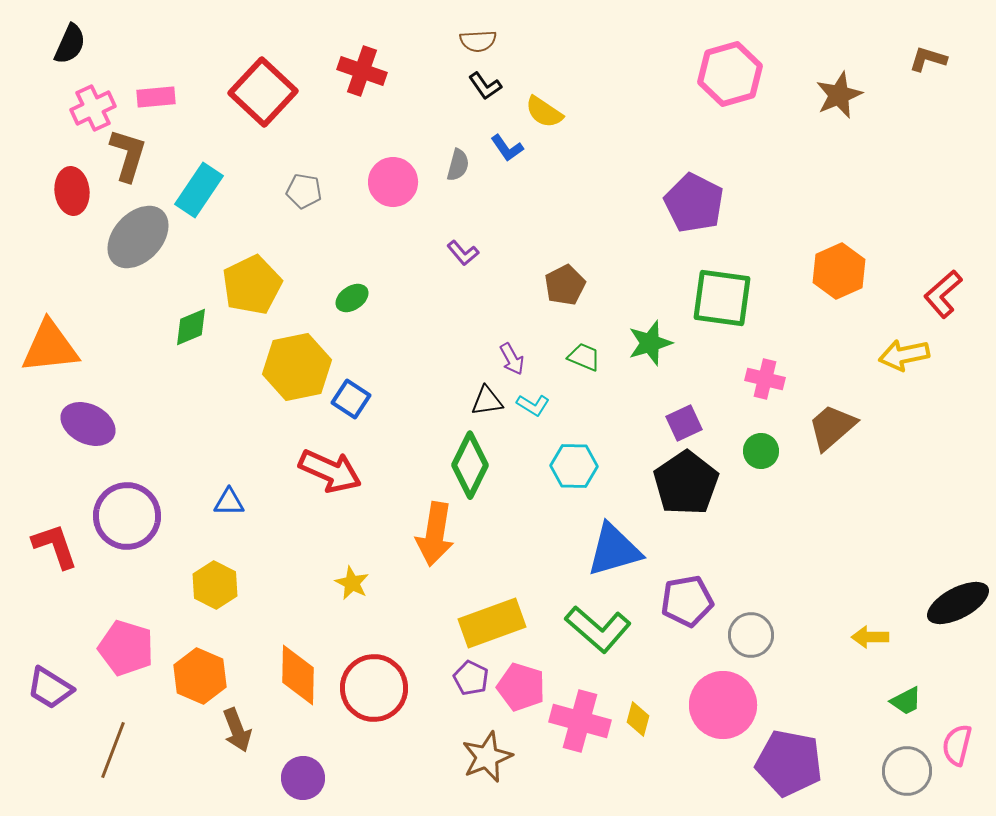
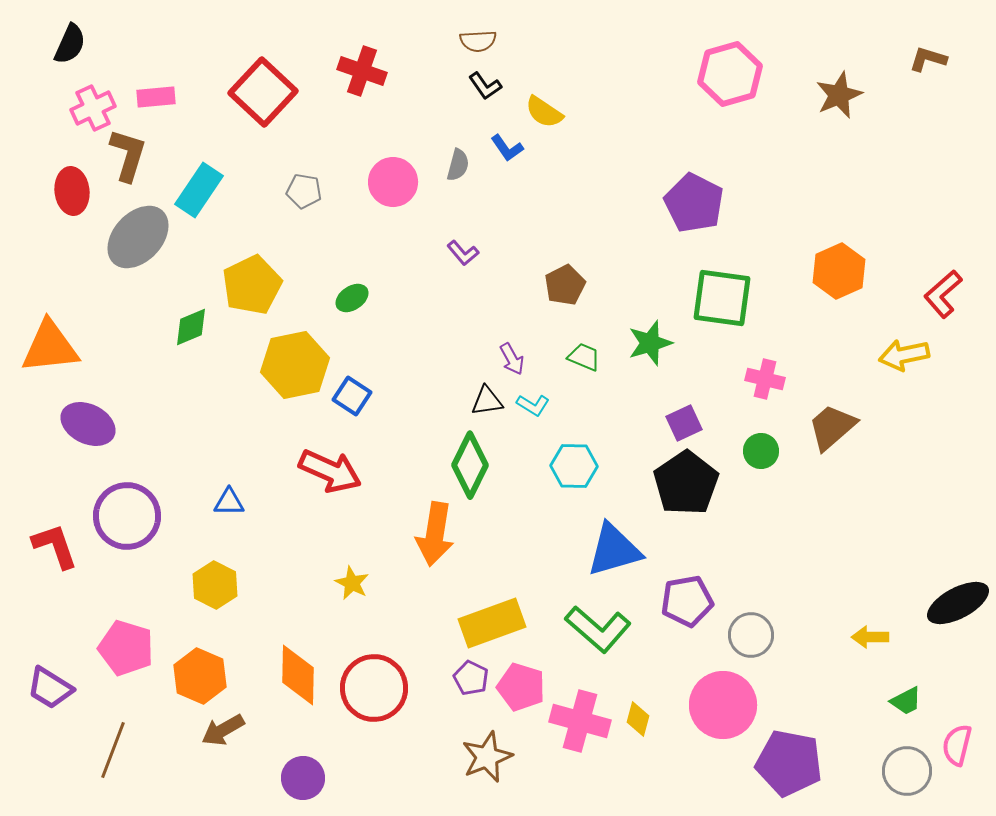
yellow hexagon at (297, 367): moved 2 px left, 2 px up
blue square at (351, 399): moved 1 px right, 3 px up
brown arrow at (237, 730): moved 14 px left; rotated 81 degrees clockwise
